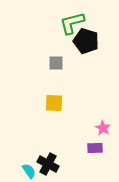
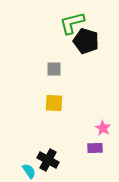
gray square: moved 2 px left, 6 px down
black cross: moved 4 px up
